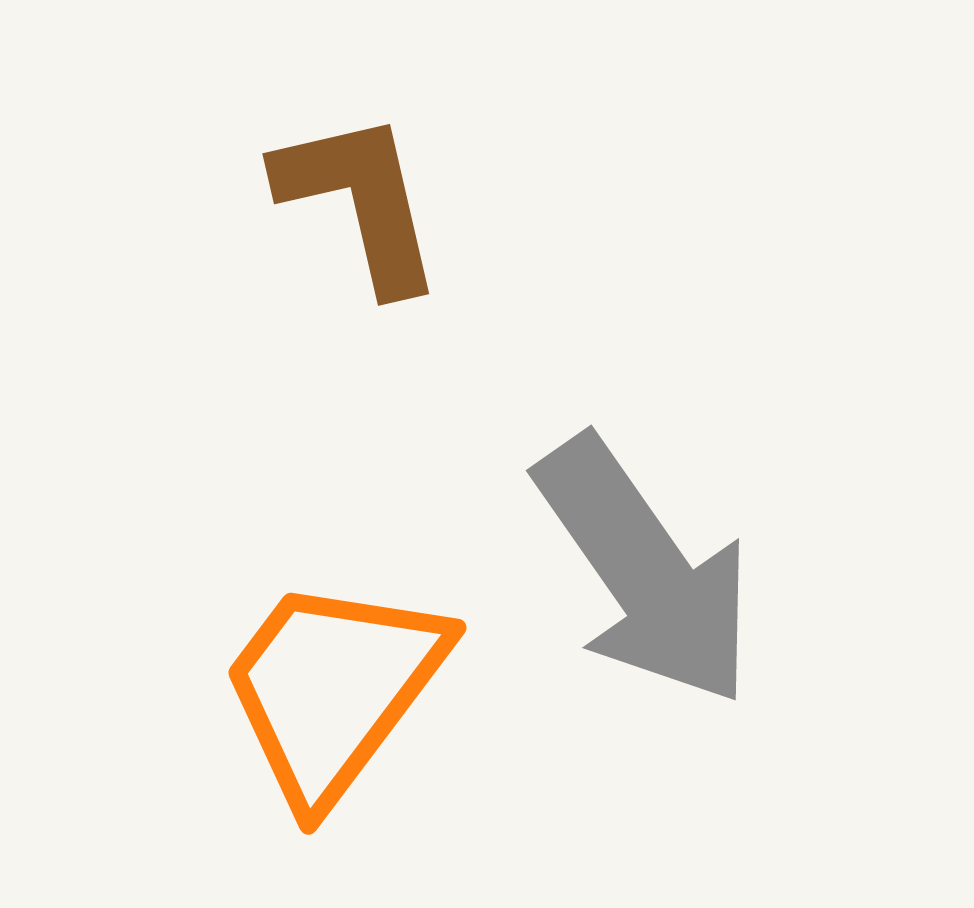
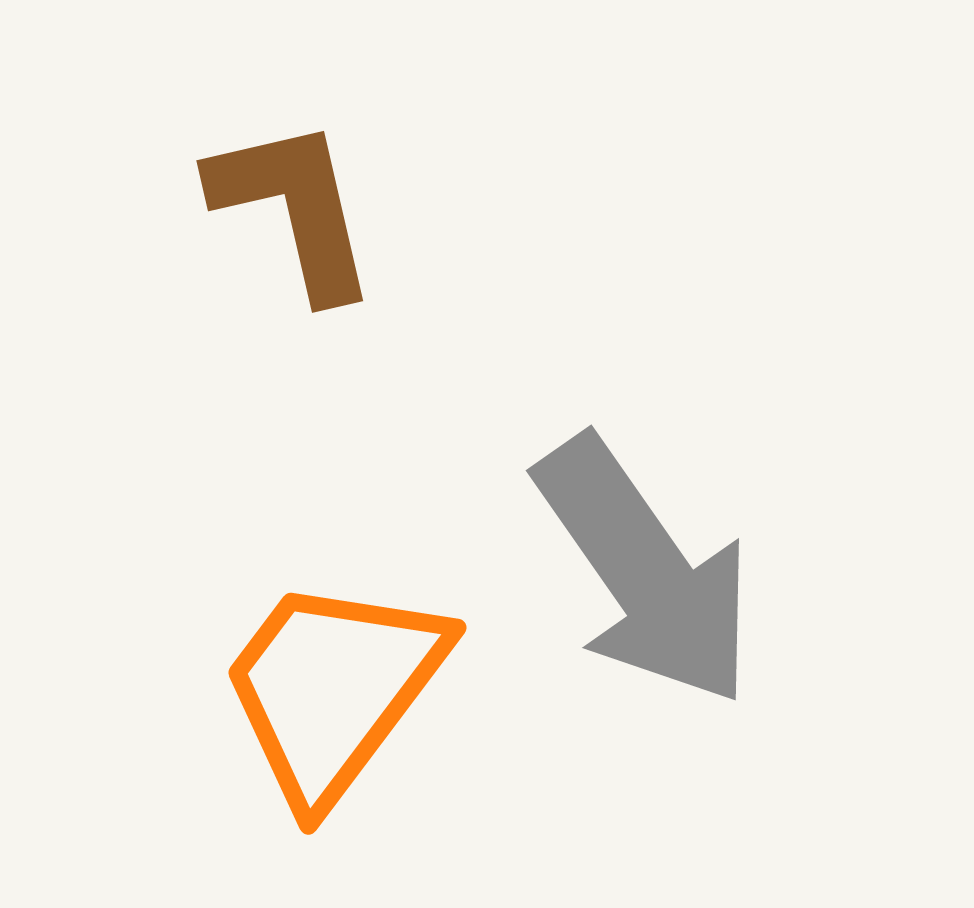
brown L-shape: moved 66 px left, 7 px down
